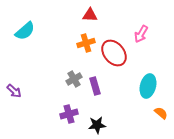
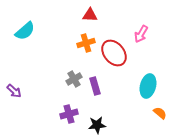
orange semicircle: moved 1 px left
